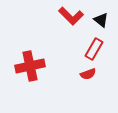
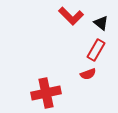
black triangle: moved 3 px down
red rectangle: moved 2 px right, 1 px down
red cross: moved 16 px right, 27 px down
